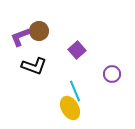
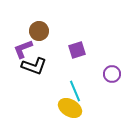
purple L-shape: moved 3 px right, 12 px down
purple square: rotated 24 degrees clockwise
yellow ellipse: rotated 30 degrees counterclockwise
